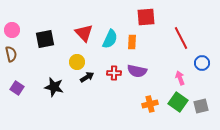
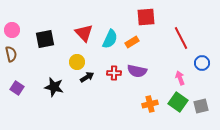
orange rectangle: rotated 56 degrees clockwise
